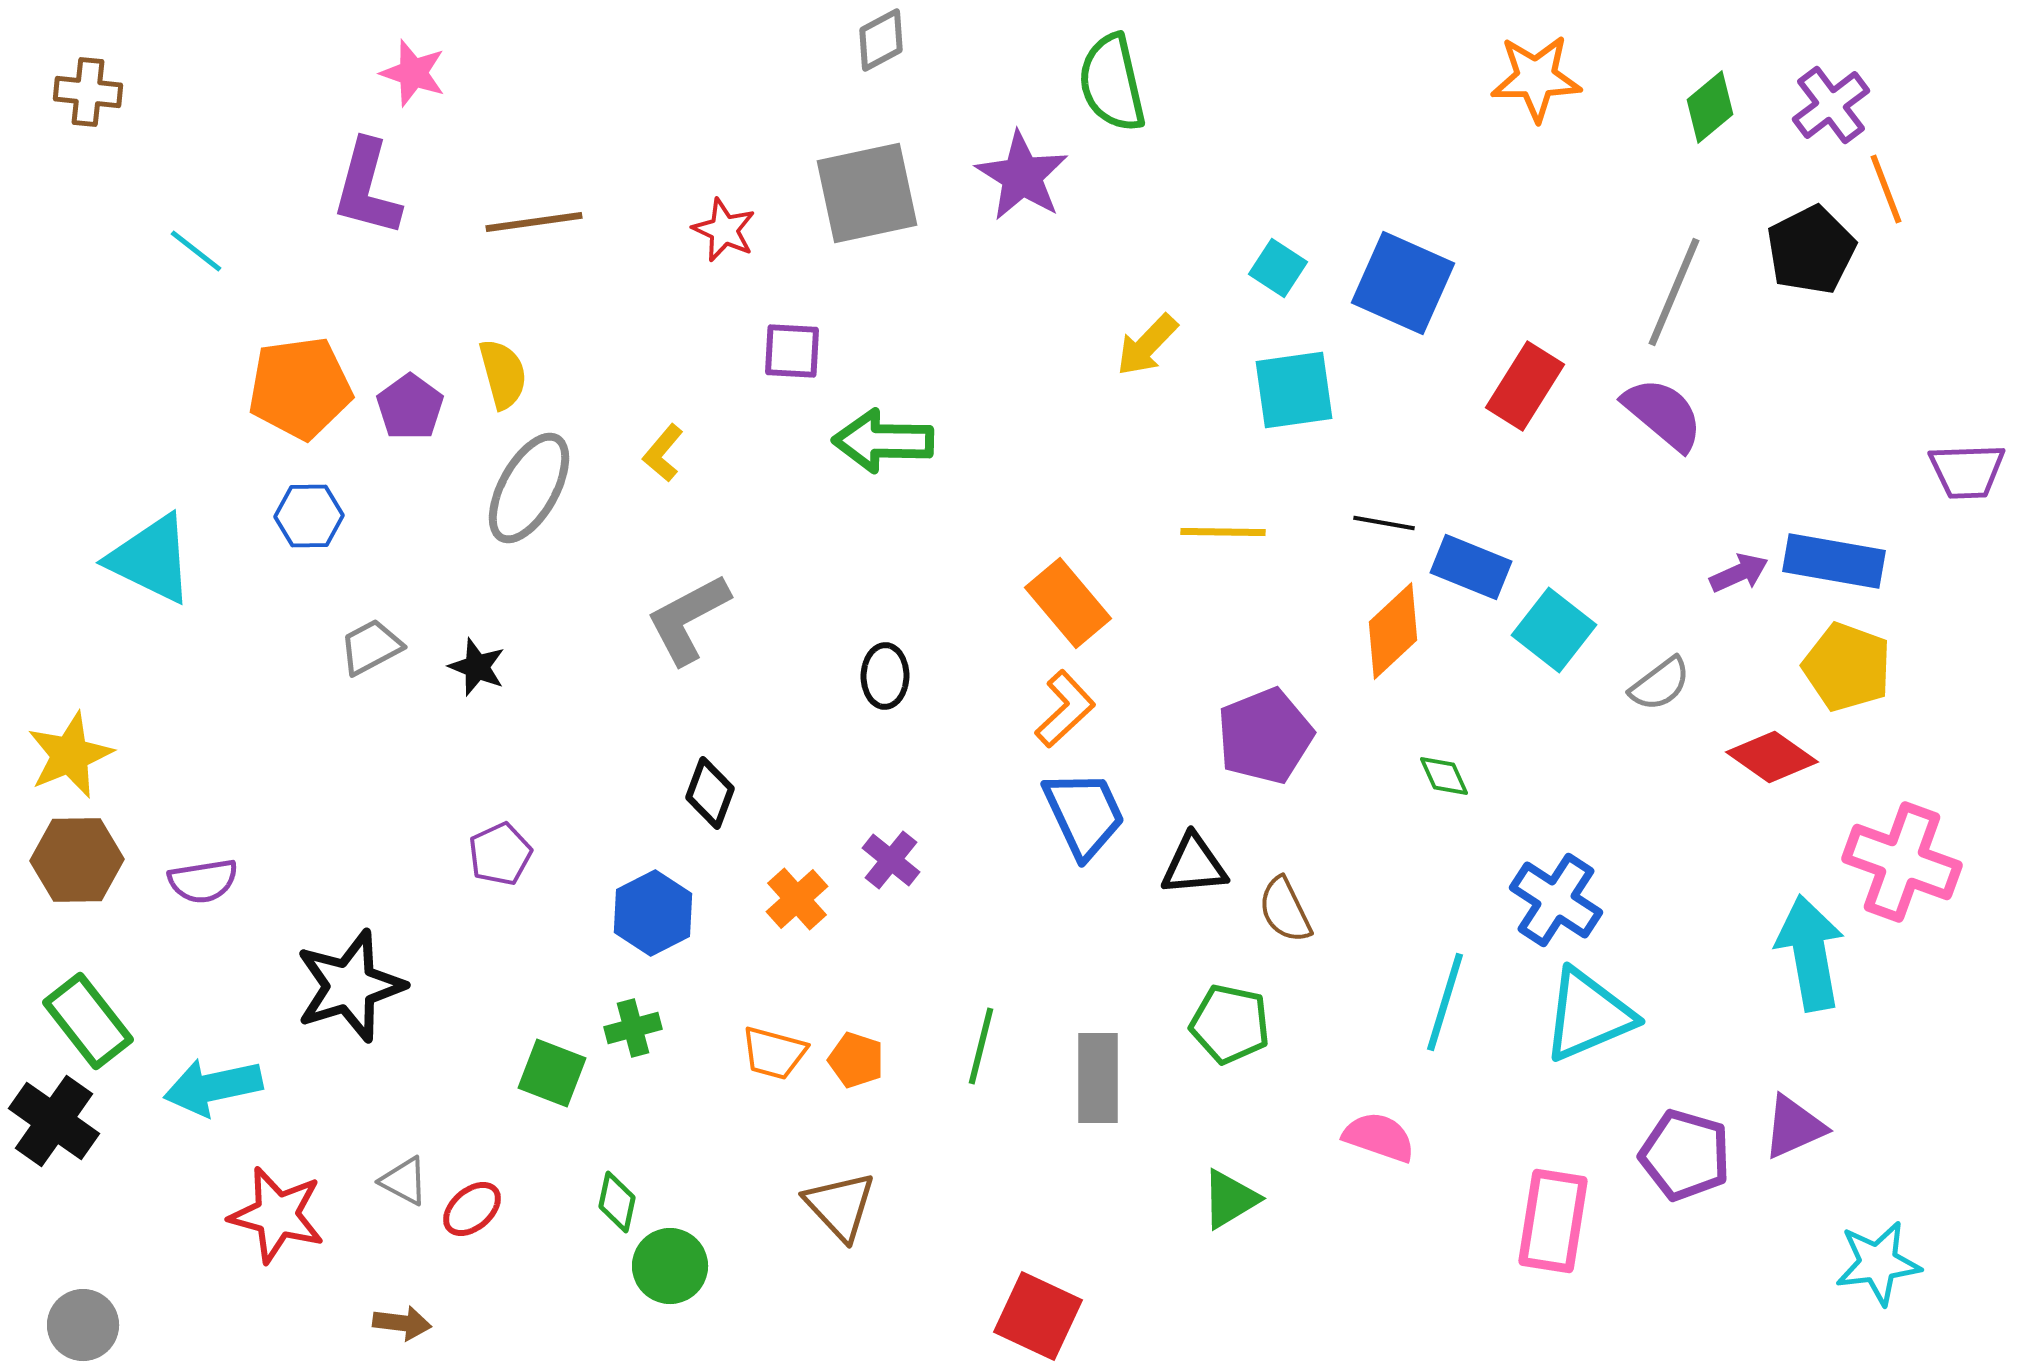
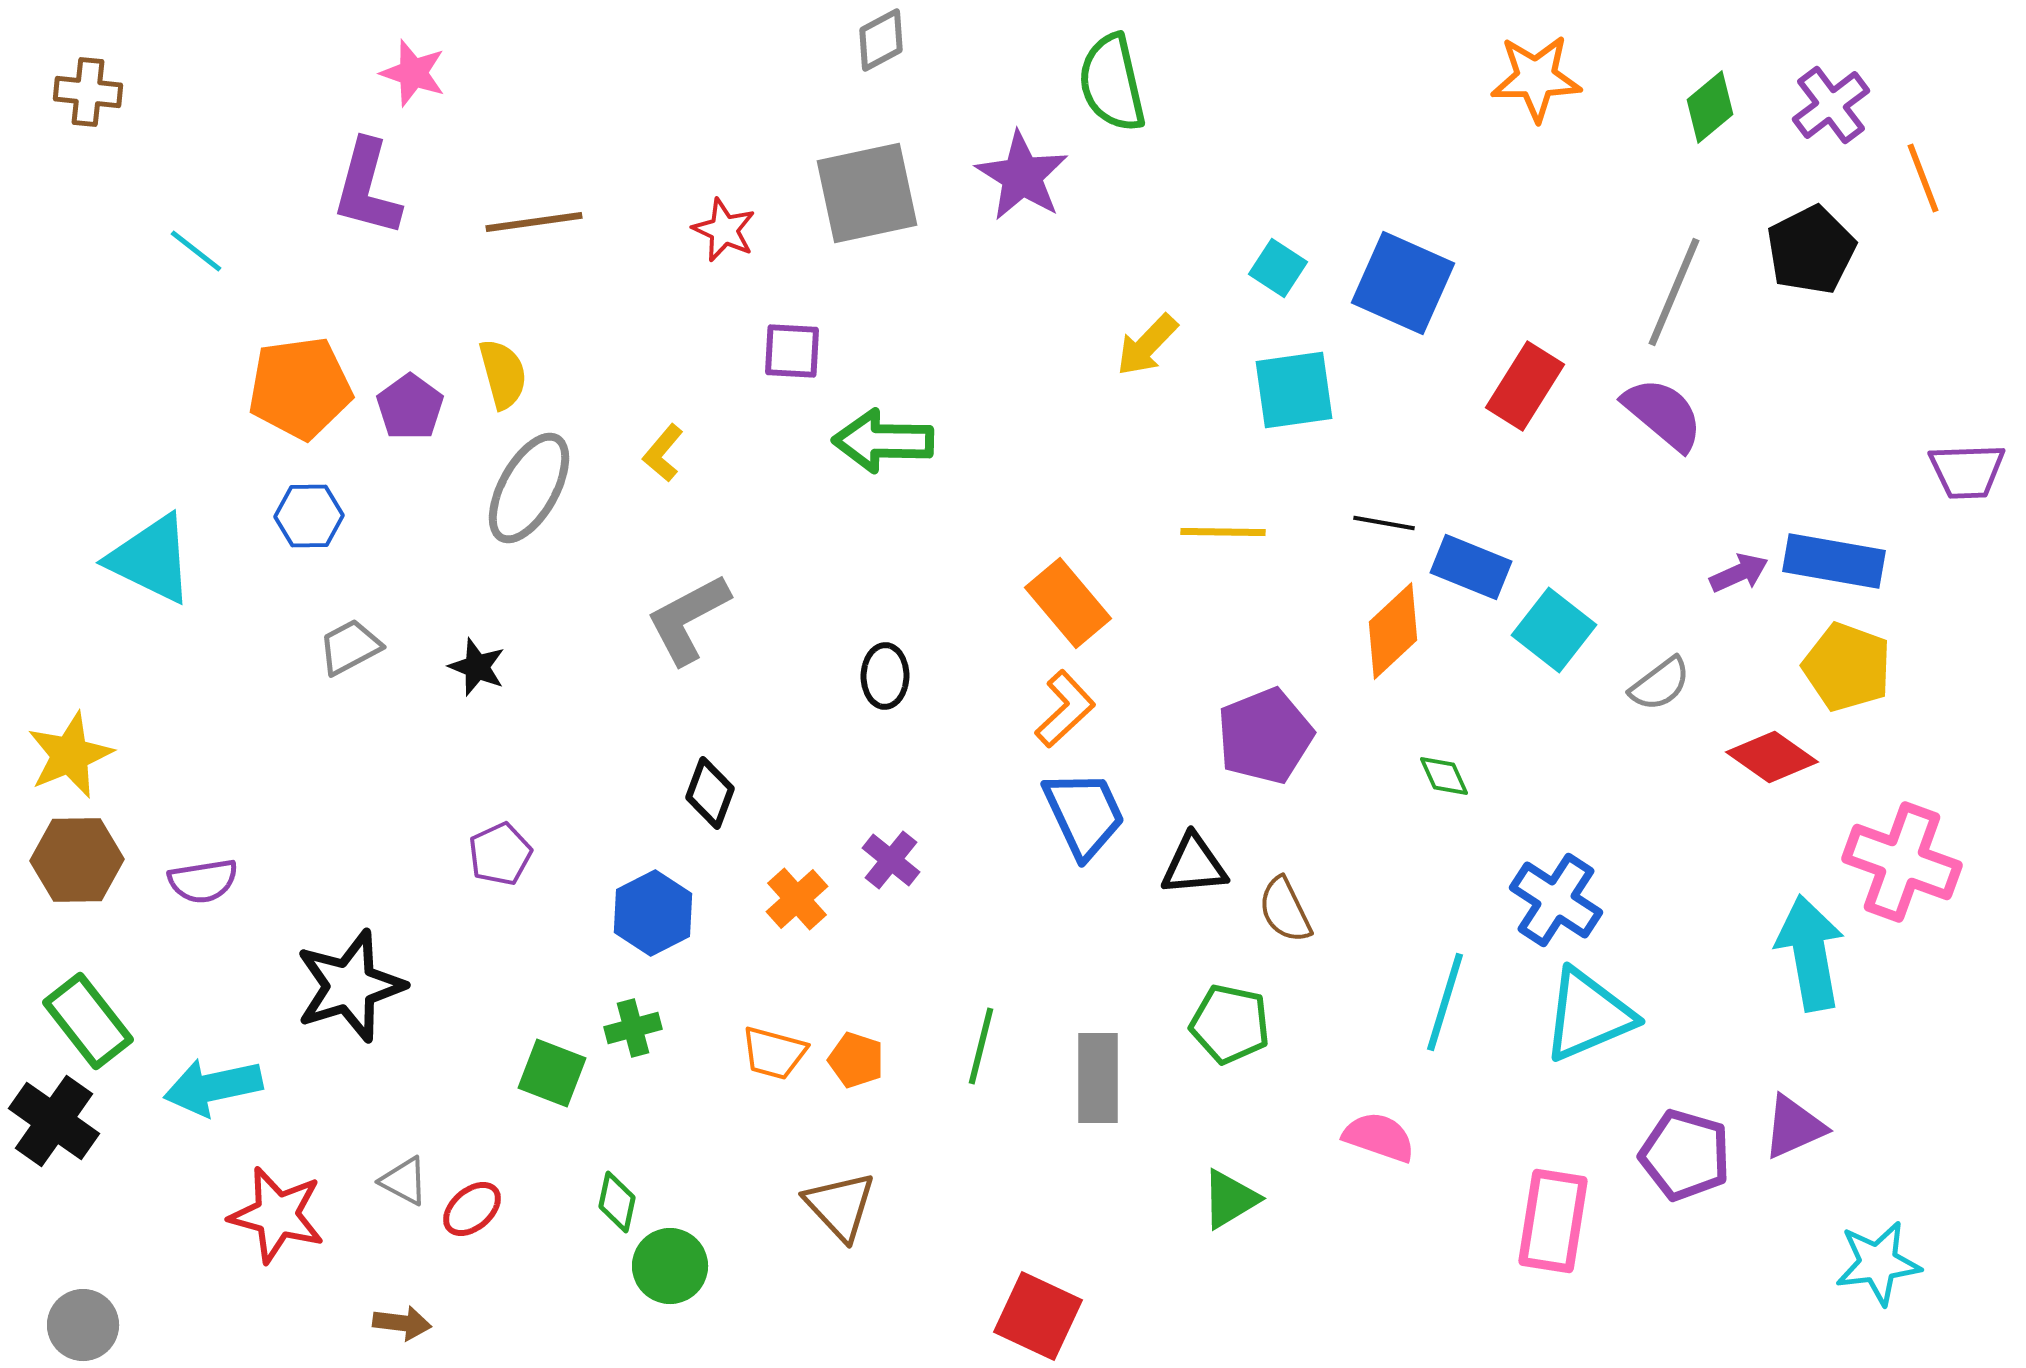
orange line at (1886, 189): moved 37 px right, 11 px up
gray trapezoid at (371, 647): moved 21 px left
